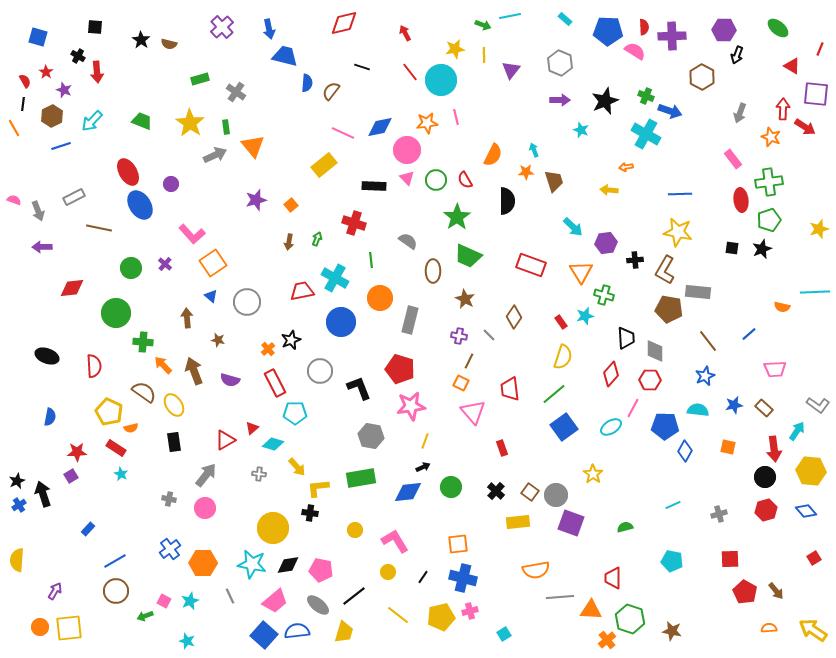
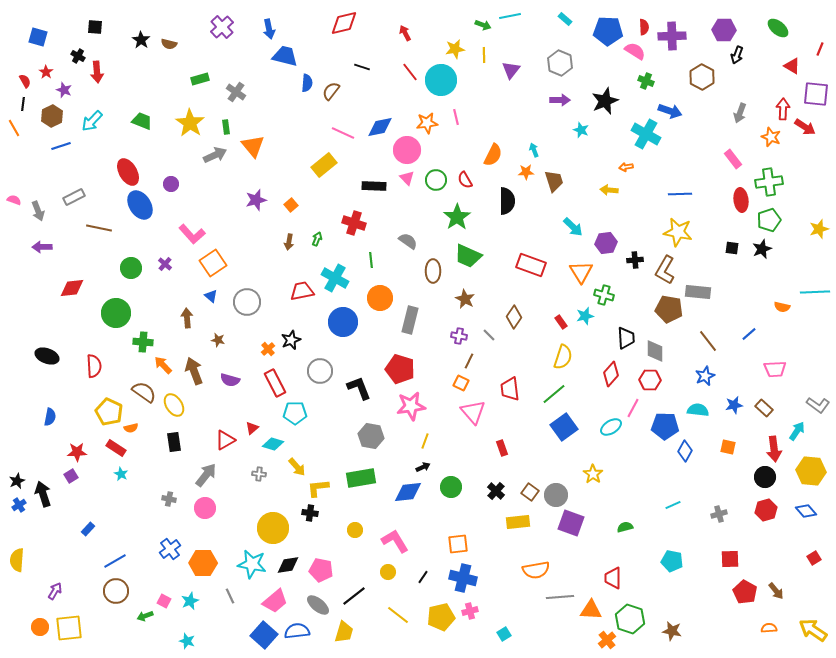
green cross at (646, 96): moved 15 px up
blue circle at (341, 322): moved 2 px right
